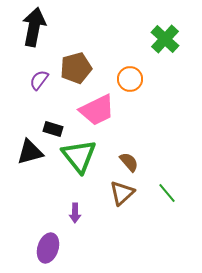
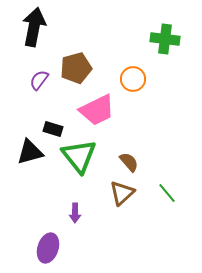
green cross: rotated 36 degrees counterclockwise
orange circle: moved 3 px right
